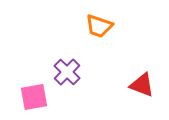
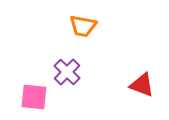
orange trapezoid: moved 16 px left; rotated 8 degrees counterclockwise
pink square: rotated 16 degrees clockwise
